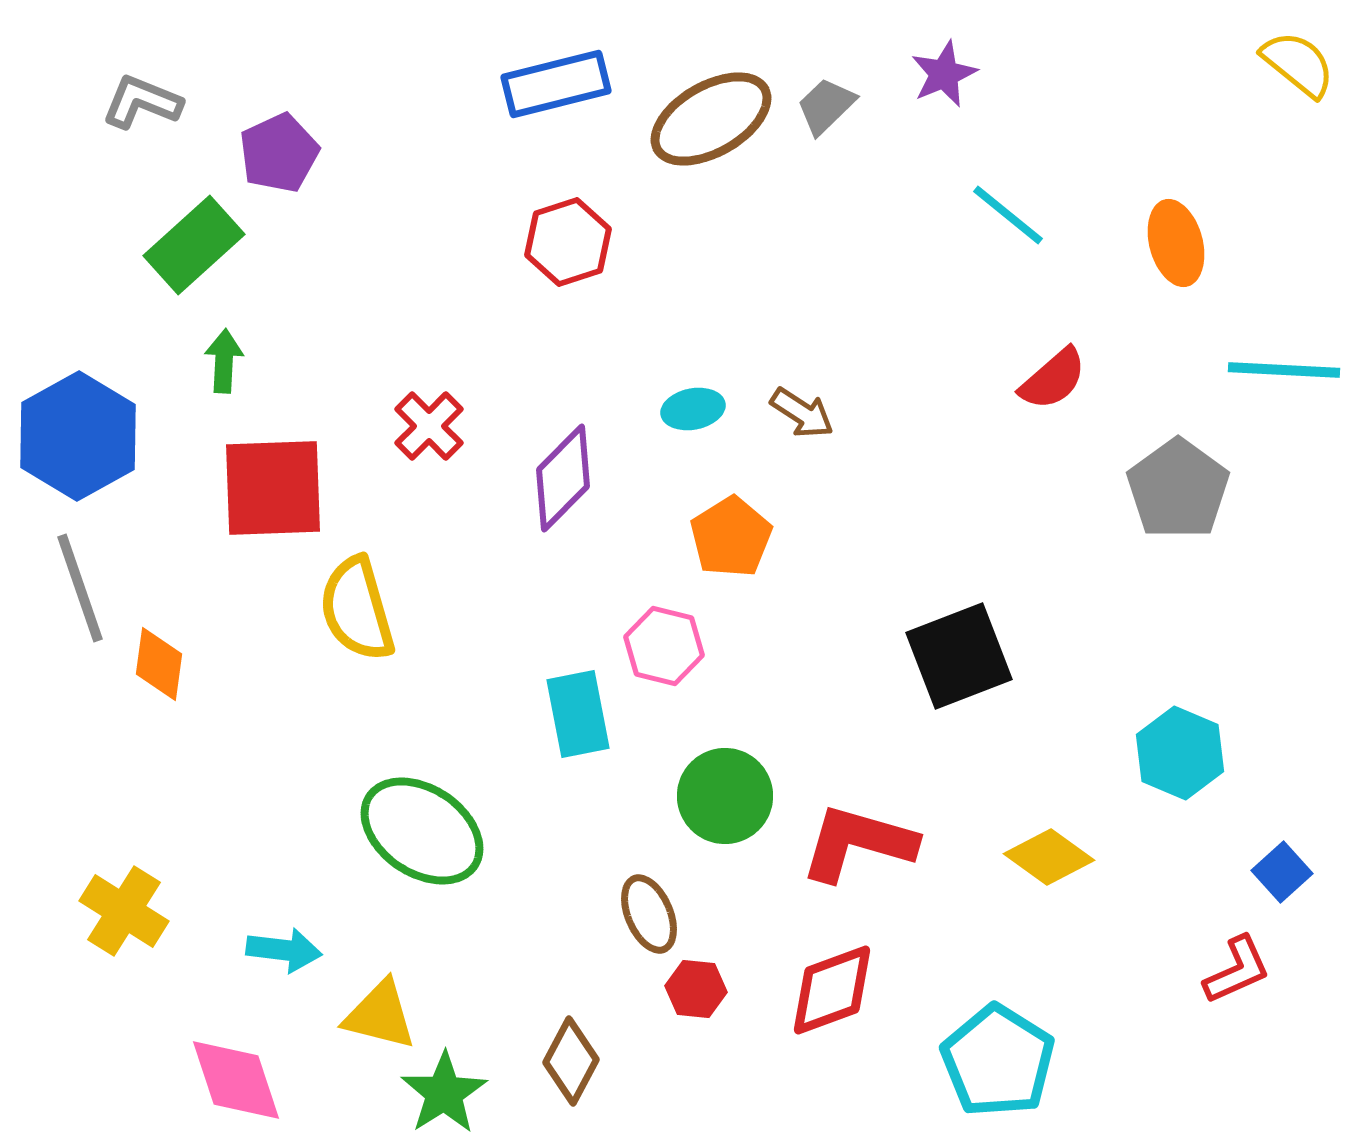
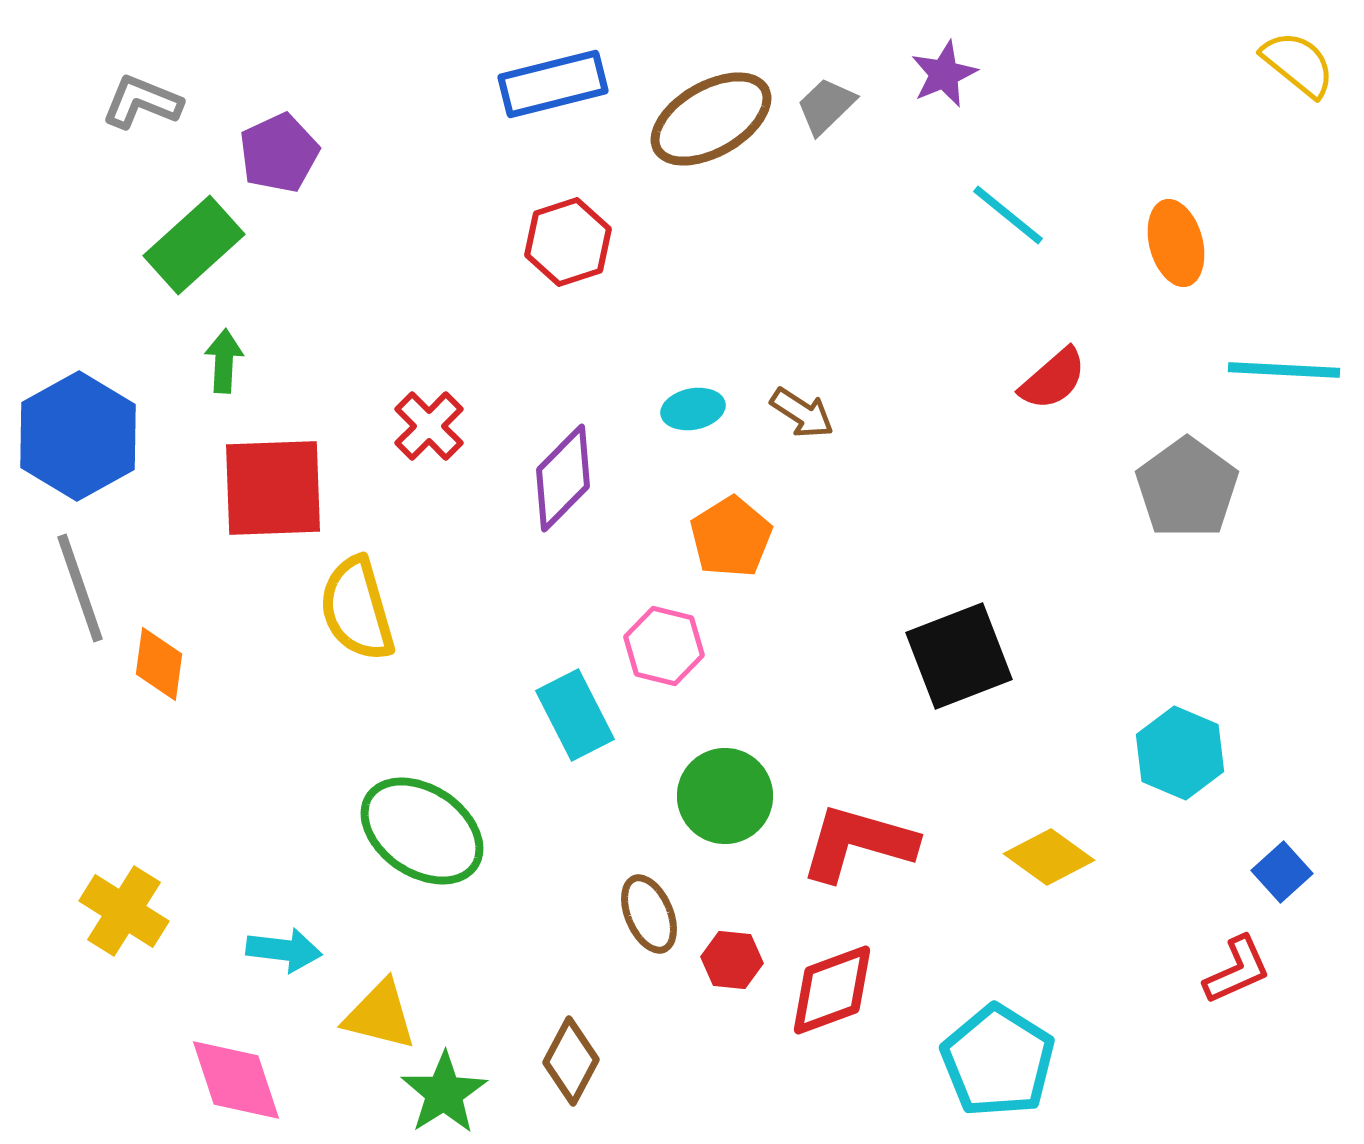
blue rectangle at (556, 84): moved 3 px left
gray pentagon at (1178, 489): moved 9 px right, 1 px up
cyan rectangle at (578, 714): moved 3 px left, 1 px down; rotated 16 degrees counterclockwise
red hexagon at (696, 989): moved 36 px right, 29 px up
